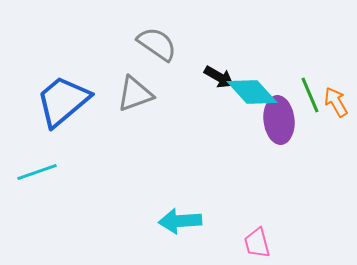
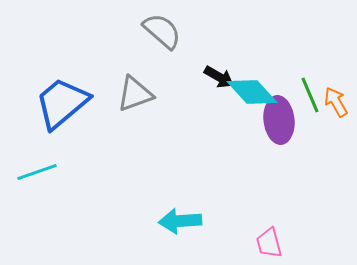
gray semicircle: moved 5 px right, 13 px up; rotated 6 degrees clockwise
blue trapezoid: moved 1 px left, 2 px down
pink trapezoid: moved 12 px right
